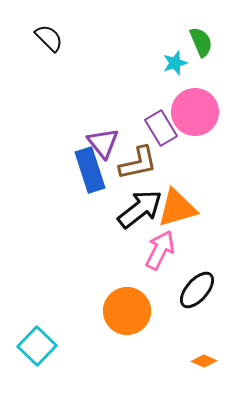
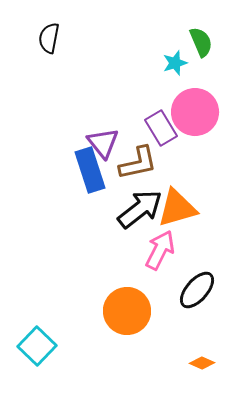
black semicircle: rotated 124 degrees counterclockwise
orange diamond: moved 2 px left, 2 px down
